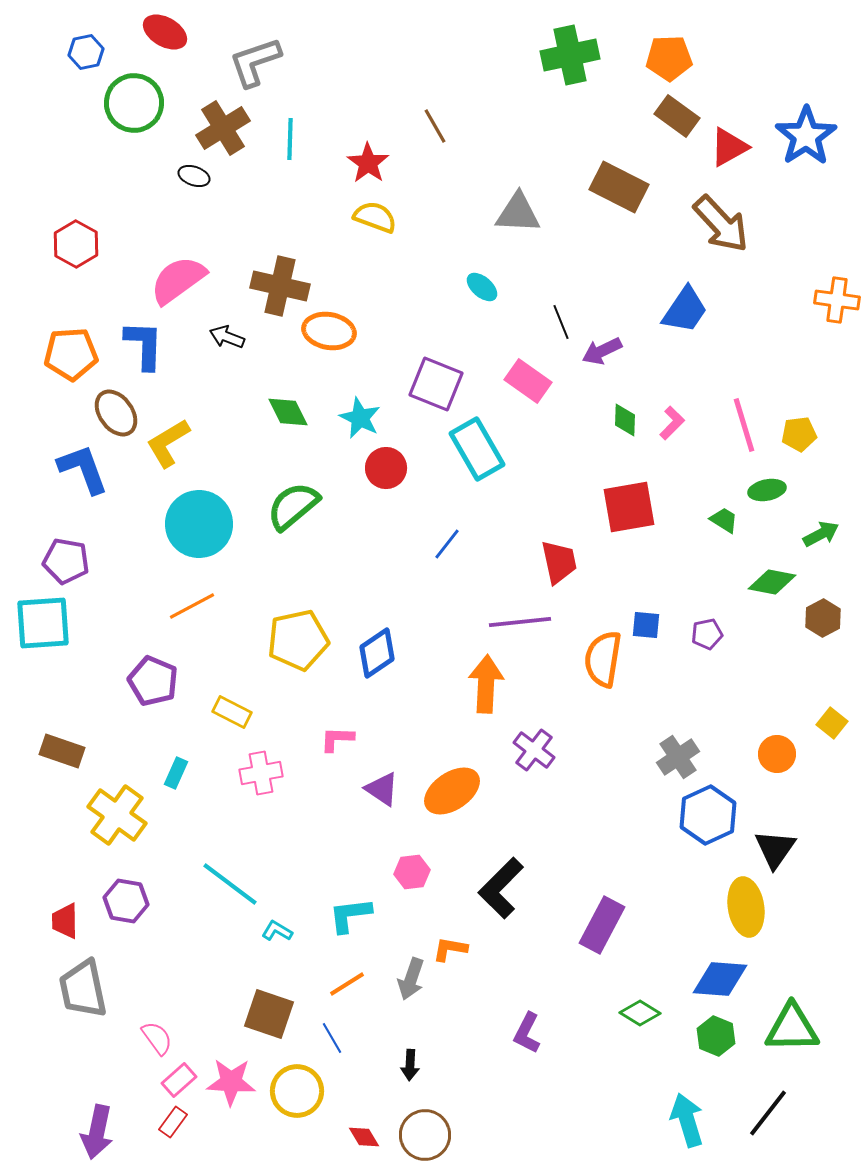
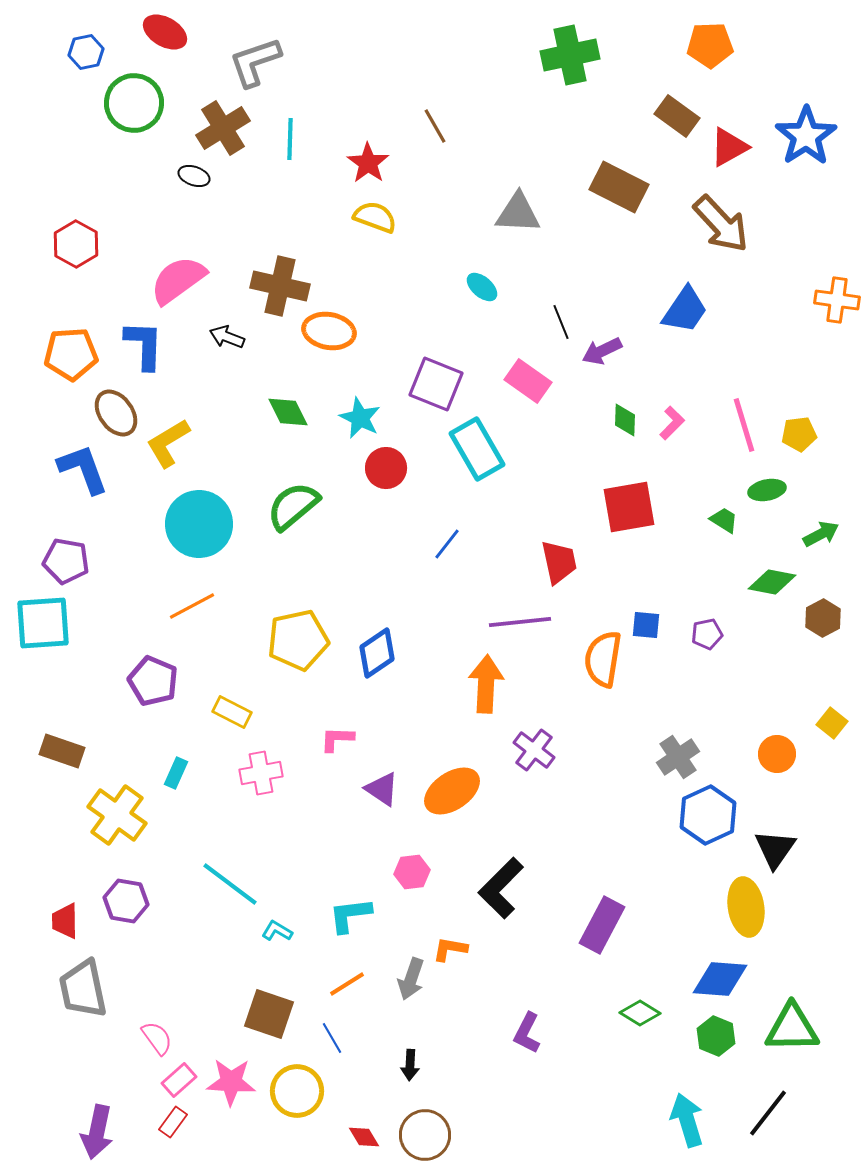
orange pentagon at (669, 58): moved 41 px right, 13 px up
